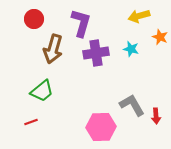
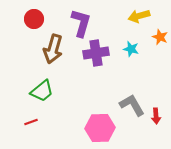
pink hexagon: moved 1 px left, 1 px down
